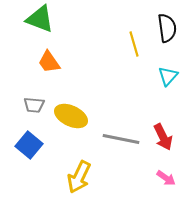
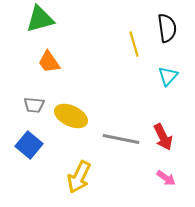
green triangle: rotated 36 degrees counterclockwise
